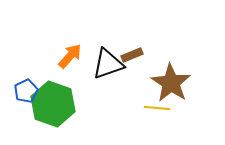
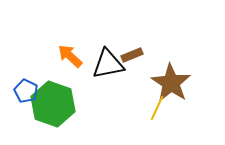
orange arrow: rotated 88 degrees counterclockwise
black triangle: rotated 8 degrees clockwise
blue pentagon: rotated 20 degrees counterclockwise
yellow line: rotated 70 degrees counterclockwise
